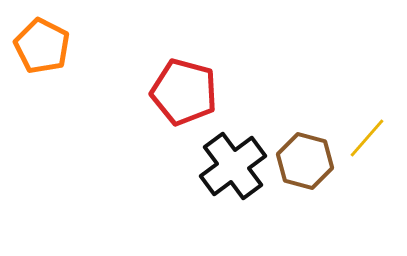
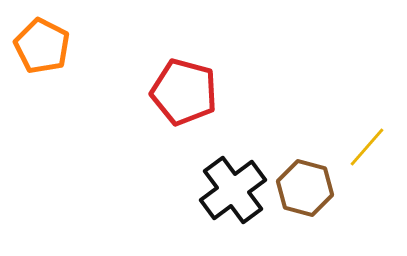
yellow line: moved 9 px down
brown hexagon: moved 27 px down
black cross: moved 24 px down
